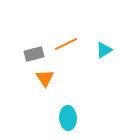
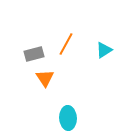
orange line: rotated 35 degrees counterclockwise
